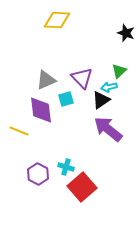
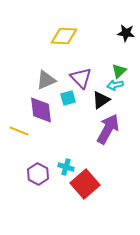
yellow diamond: moved 7 px right, 16 px down
black star: rotated 12 degrees counterclockwise
purple triangle: moved 1 px left
cyan arrow: moved 6 px right, 2 px up
cyan square: moved 2 px right, 1 px up
purple arrow: rotated 80 degrees clockwise
red square: moved 3 px right, 3 px up
